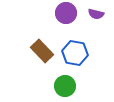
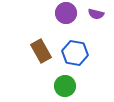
brown rectangle: moved 1 px left; rotated 15 degrees clockwise
